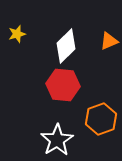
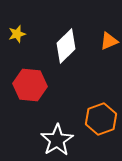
red hexagon: moved 33 px left
